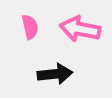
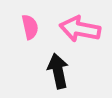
black arrow: moved 3 px right, 3 px up; rotated 96 degrees counterclockwise
